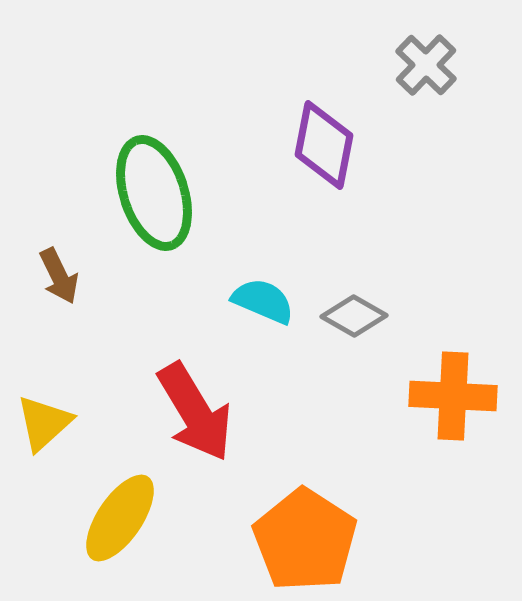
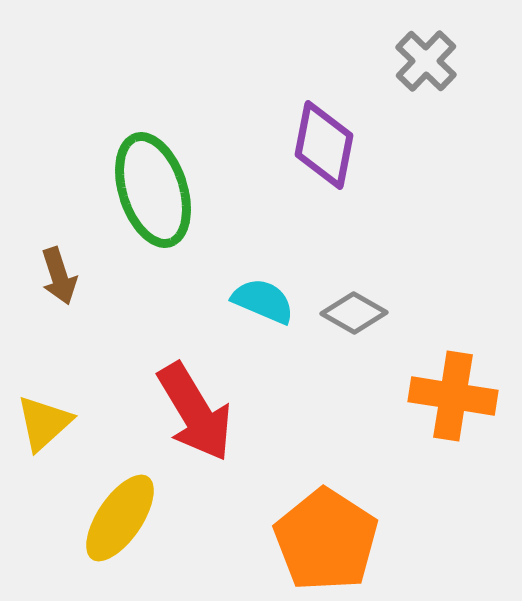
gray cross: moved 4 px up
green ellipse: moved 1 px left, 3 px up
brown arrow: rotated 8 degrees clockwise
gray diamond: moved 3 px up
orange cross: rotated 6 degrees clockwise
orange pentagon: moved 21 px right
